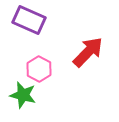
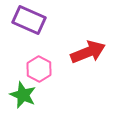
red arrow: rotated 24 degrees clockwise
green star: rotated 8 degrees clockwise
